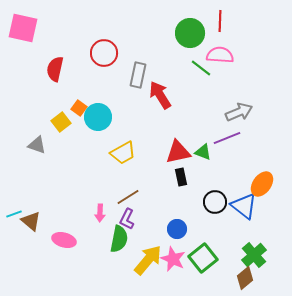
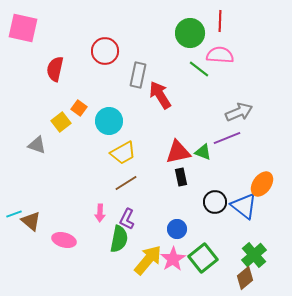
red circle: moved 1 px right, 2 px up
green line: moved 2 px left, 1 px down
cyan circle: moved 11 px right, 4 px down
brown line: moved 2 px left, 14 px up
pink star: rotated 15 degrees clockwise
